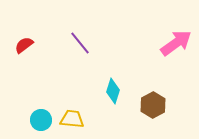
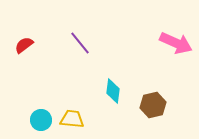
pink arrow: rotated 60 degrees clockwise
cyan diamond: rotated 10 degrees counterclockwise
brown hexagon: rotated 15 degrees clockwise
